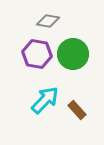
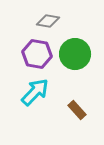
green circle: moved 2 px right
cyan arrow: moved 10 px left, 8 px up
